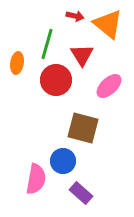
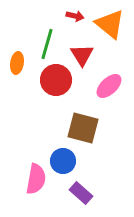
orange triangle: moved 2 px right
